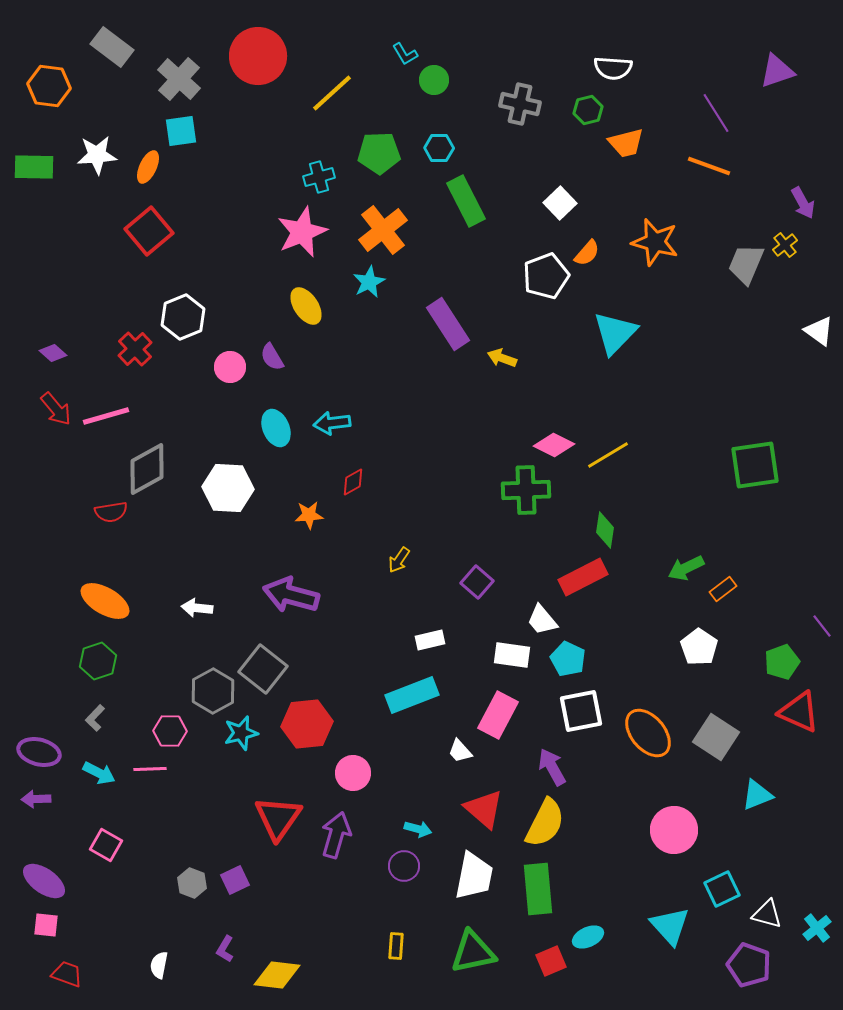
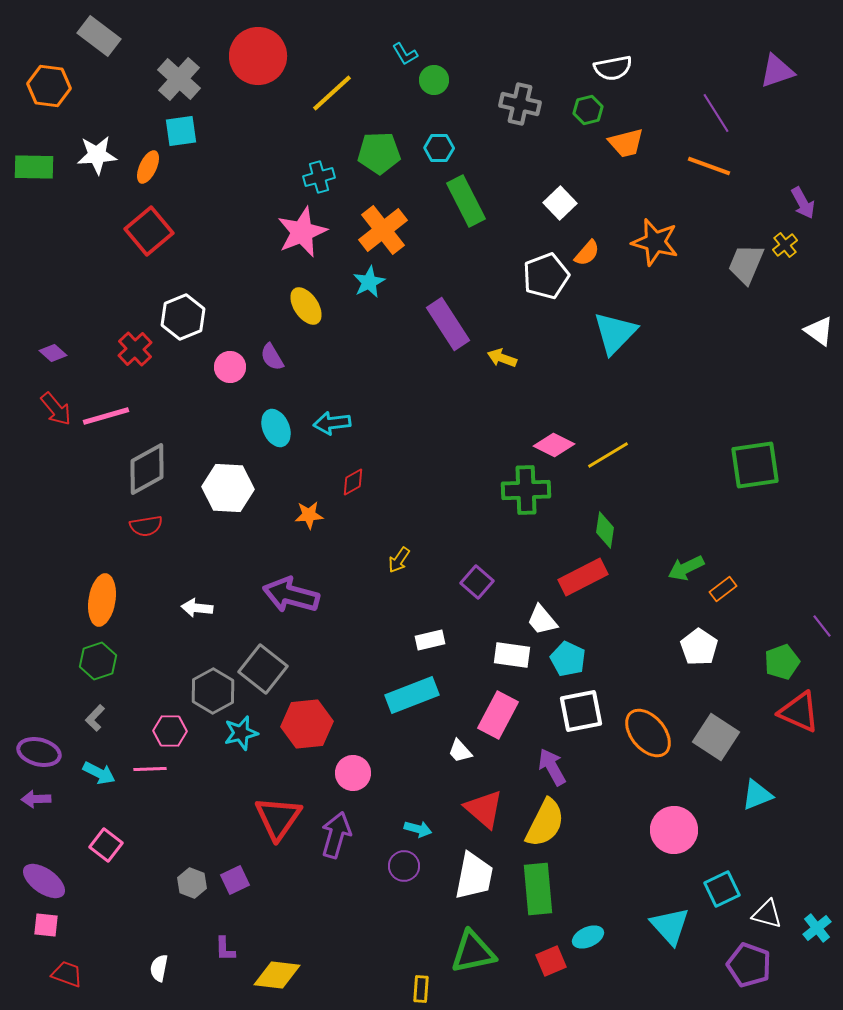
gray rectangle at (112, 47): moved 13 px left, 11 px up
white semicircle at (613, 68): rotated 15 degrees counterclockwise
red semicircle at (111, 512): moved 35 px right, 14 px down
orange ellipse at (105, 601): moved 3 px left, 1 px up; rotated 69 degrees clockwise
pink square at (106, 845): rotated 8 degrees clockwise
yellow rectangle at (396, 946): moved 25 px right, 43 px down
purple L-shape at (225, 949): rotated 32 degrees counterclockwise
white semicircle at (159, 965): moved 3 px down
